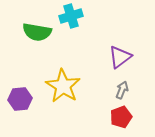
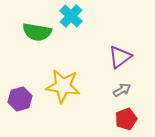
cyan cross: rotated 30 degrees counterclockwise
yellow star: rotated 24 degrees counterclockwise
gray arrow: rotated 36 degrees clockwise
purple hexagon: rotated 10 degrees counterclockwise
red pentagon: moved 5 px right, 2 px down
